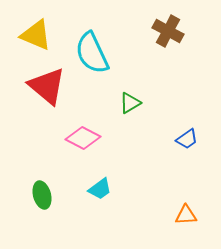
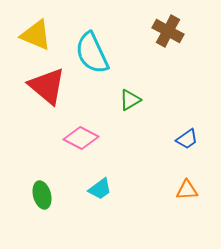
green triangle: moved 3 px up
pink diamond: moved 2 px left
orange triangle: moved 1 px right, 25 px up
